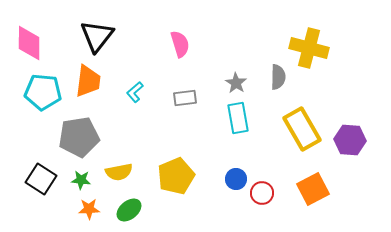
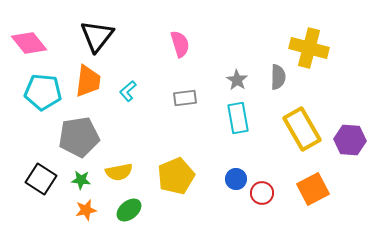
pink diamond: rotated 39 degrees counterclockwise
gray star: moved 1 px right, 3 px up
cyan L-shape: moved 7 px left, 1 px up
orange star: moved 3 px left, 1 px down; rotated 10 degrees counterclockwise
